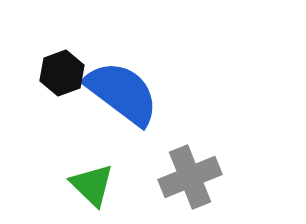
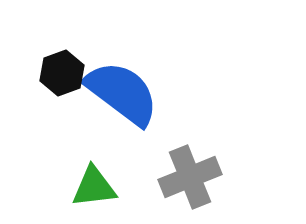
green triangle: moved 2 px right, 2 px down; rotated 51 degrees counterclockwise
